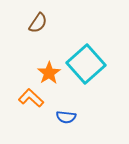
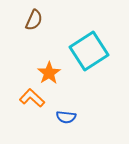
brown semicircle: moved 4 px left, 3 px up; rotated 10 degrees counterclockwise
cyan square: moved 3 px right, 13 px up; rotated 9 degrees clockwise
orange L-shape: moved 1 px right
